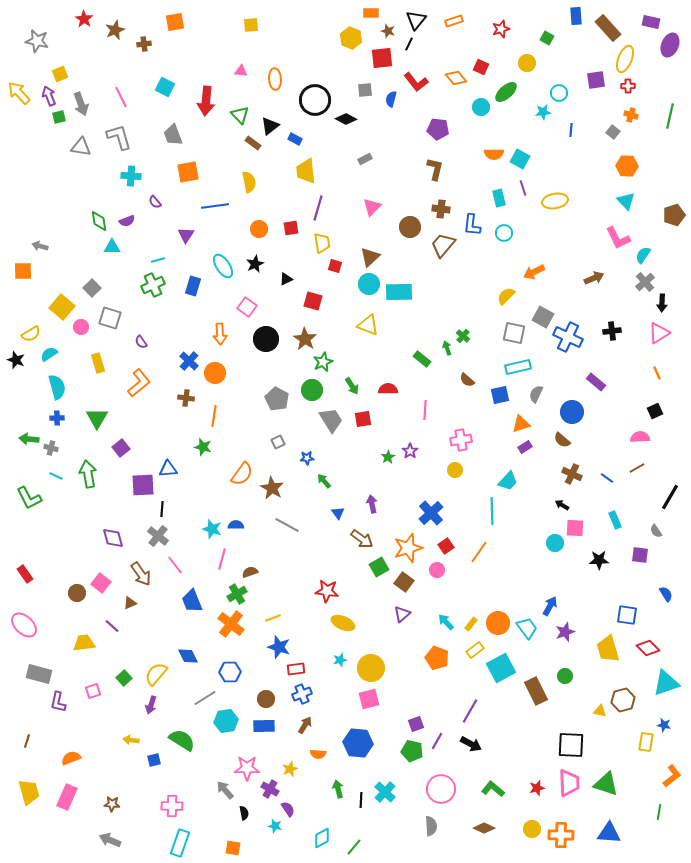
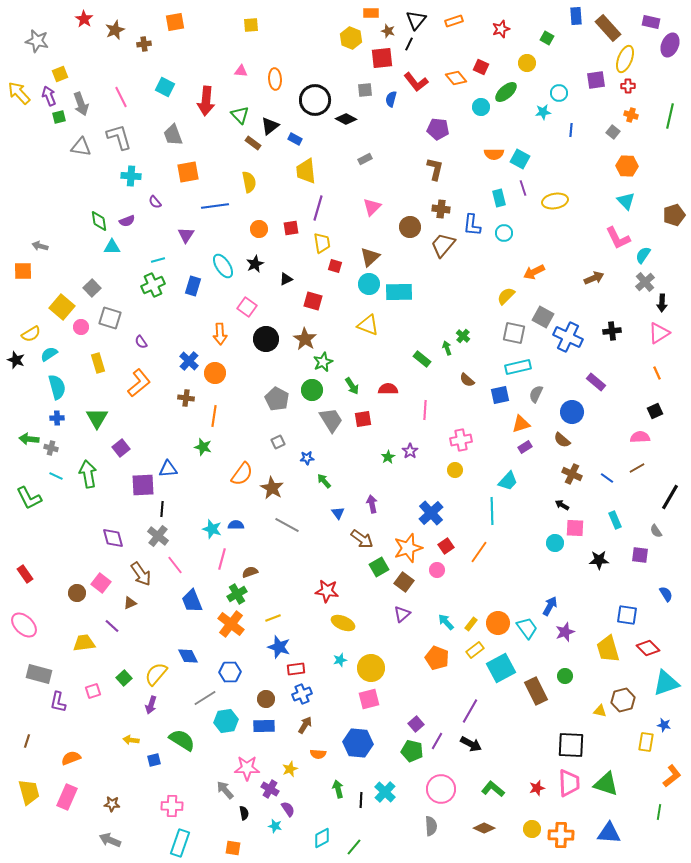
purple square at (416, 724): rotated 21 degrees counterclockwise
